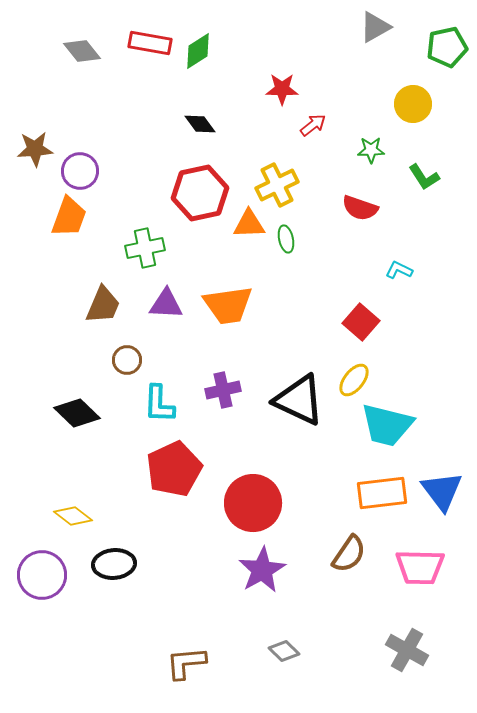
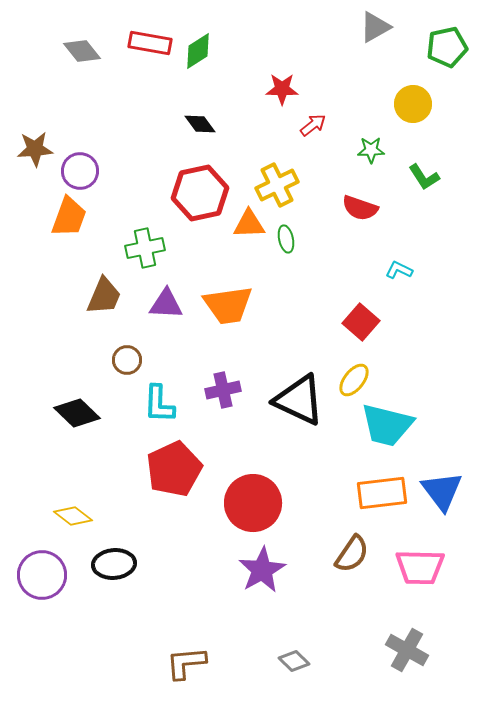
brown trapezoid at (103, 305): moved 1 px right, 9 px up
brown semicircle at (349, 554): moved 3 px right
gray diamond at (284, 651): moved 10 px right, 10 px down
